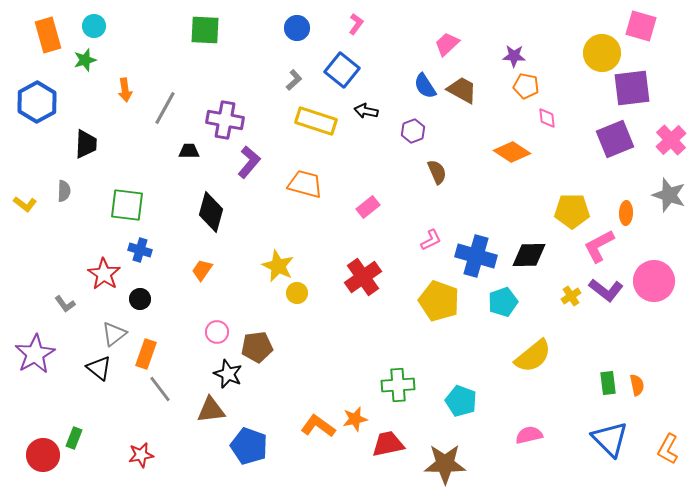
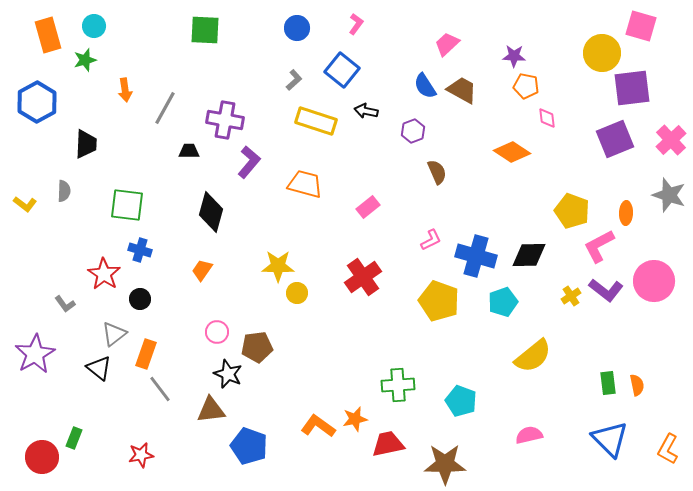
yellow pentagon at (572, 211): rotated 20 degrees clockwise
yellow star at (278, 266): rotated 24 degrees counterclockwise
red circle at (43, 455): moved 1 px left, 2 px down
